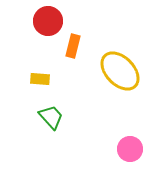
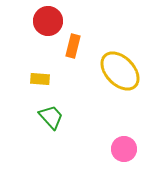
pink circle: moved 6 px left
